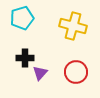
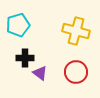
cyan pentagon: moved 4 px left, 7 px down
yellow cross: moved 3 px right, 5 px down
purple triangle: rotated 35 degrees counterclockwise
